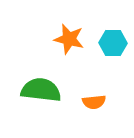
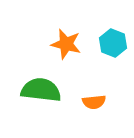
orange star: moved 3 px left, 5 px down
cyan hexagon: rotated 20 degrees clockwise
